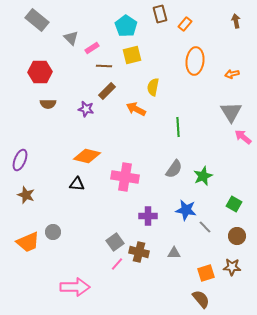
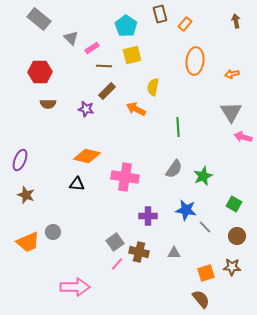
gray rectangle at (37, 20): moved 2 px right, 1 px up
pink arrow at (243, 137): rotated 24 degrees counterclockwise
